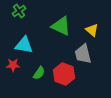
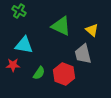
green cross: rotated 24 degrees counterclockwise
